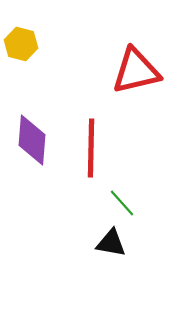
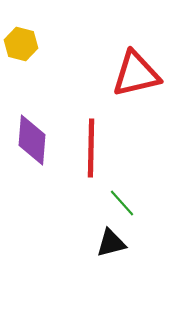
red triangle: moved 3 px down
black triangle: rotated 24 degrees counterclockwise
